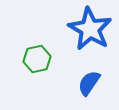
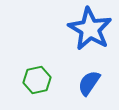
green hexagon: moved 21 px down
